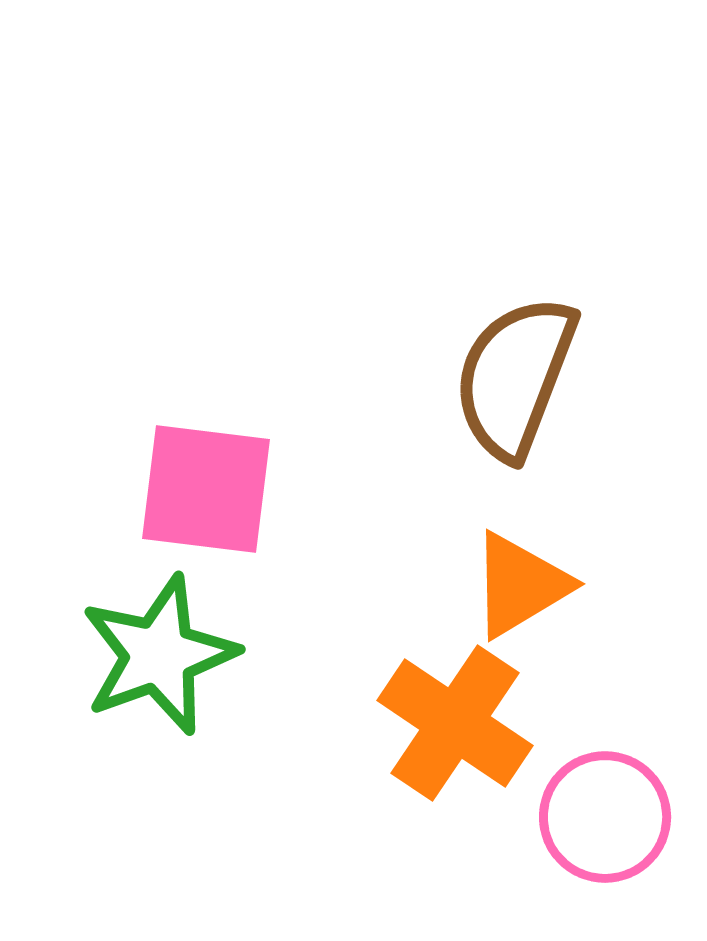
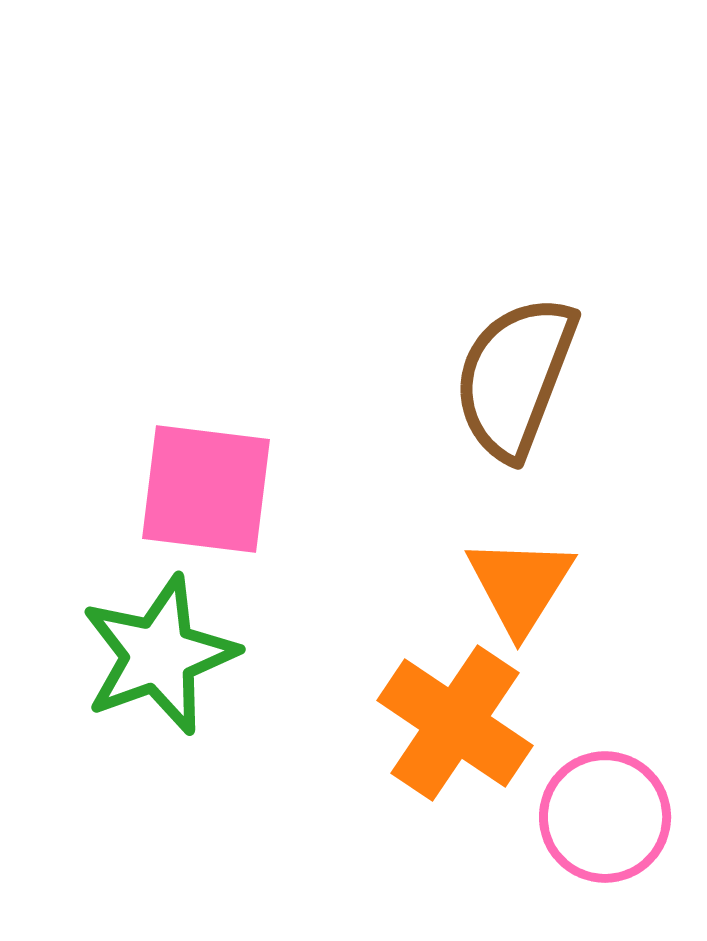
orange triangle: rotated 27 degrees counterclockwise
